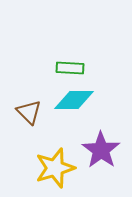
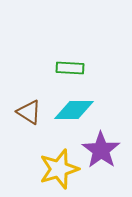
cyan diamond: moved 10 px down
brown triangle: rotated 12 degrees counterclockwise
yellow star: moved 4 px right, 1 px down
